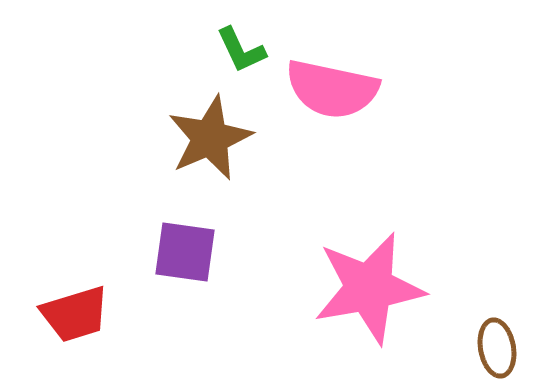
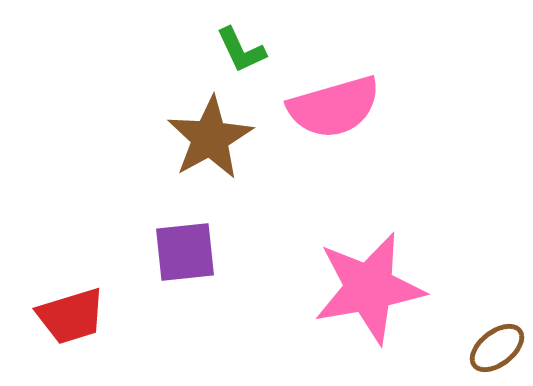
pink semicircle: moved 2 px right, 18 px down; rotated 28 degrees counterclockwise
brown star: rotated 6 degrees counterclockwise
purple square: rotated 14 degrees counterclockwise
red trapezoid: moved 4 px left, 2 px down
brown ellipse: rotated 62 degrees clockwise
